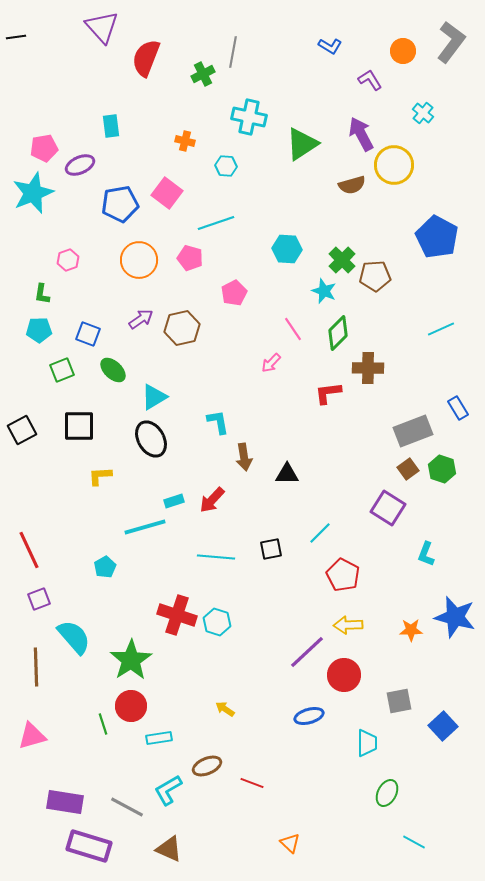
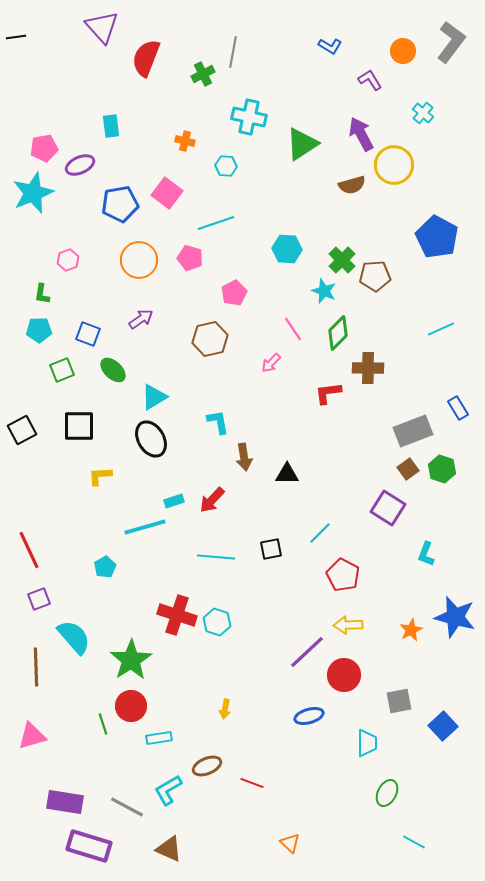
brown hexagon at (182, 328): moved 28 px right, 11 px down
orange star at (411, 630): rotated 25 degrees counterclockwise
yellow arrow at (225, 709): rotated 114 degrees counterclockwise
